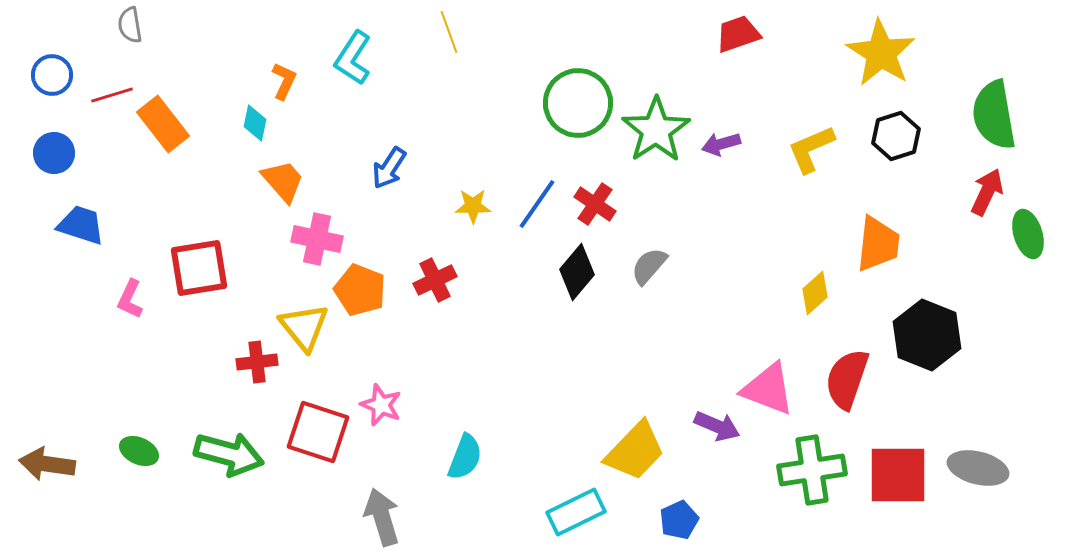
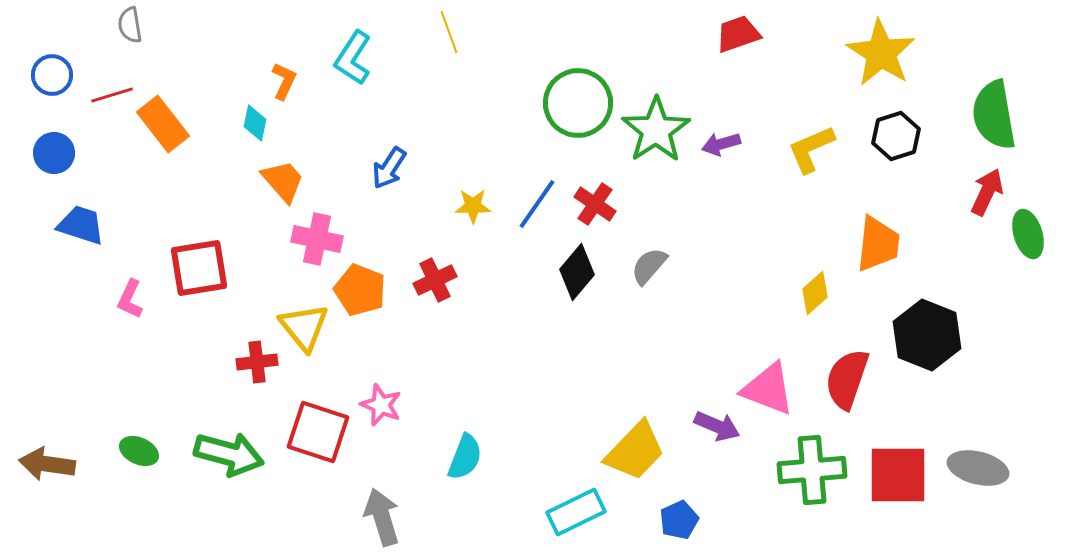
green cross at (812, 470): rotated 4 degrees clockwise
